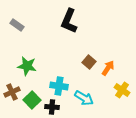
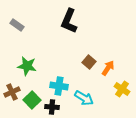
yellow cross: moved 1 px up
